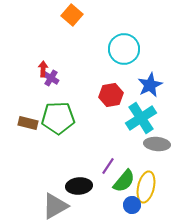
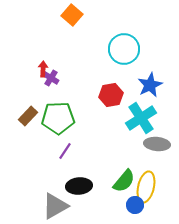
brown rectangle: moved 7 px up; rotated 60 degrees counterclockwise
purple line: moved 43 px left, 15 px up
blue circle: moved 3 px right
